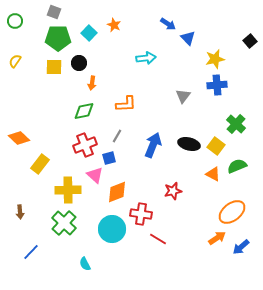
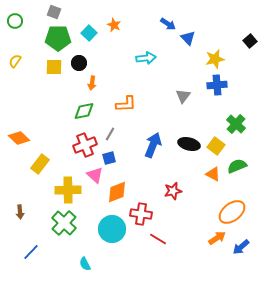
gray line at (117, 136): moved 7 px left, 2 px up
